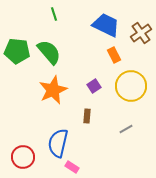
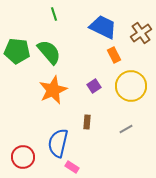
blue trapezoid: moved 3 px left, 2 px down
brown rectangle: moved 6 px down
